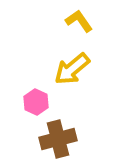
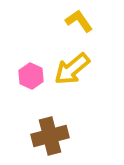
pink hexagon: moved 5 px left, 26 px up
brown cross: moved 8 px left, 3 px up
